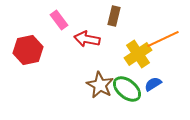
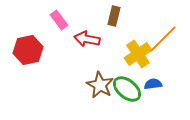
orange line: rotated 20 degrees counterclockwise
blue semicircle: rotated 24 degrees clockwise
